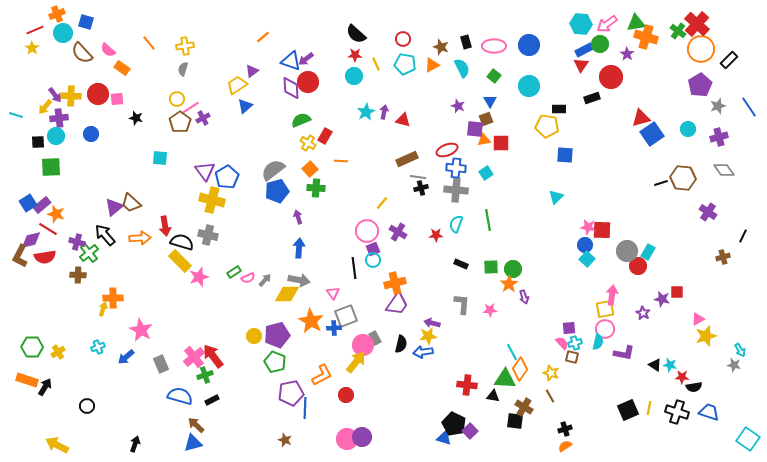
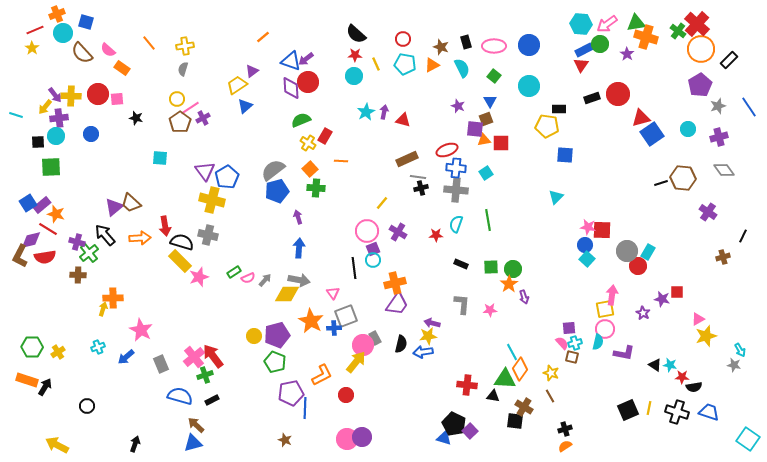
red circle at (611, 77): moved 7 px right, 17 px down
